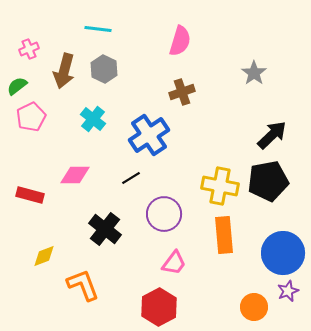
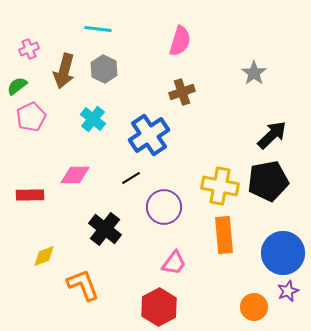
red rectangle: rotated 16 degrees counterclockwise
purple circle: moved 7 px up
